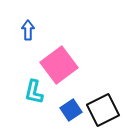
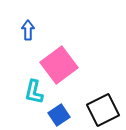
blue square: moved 12 px left, 5 px down
